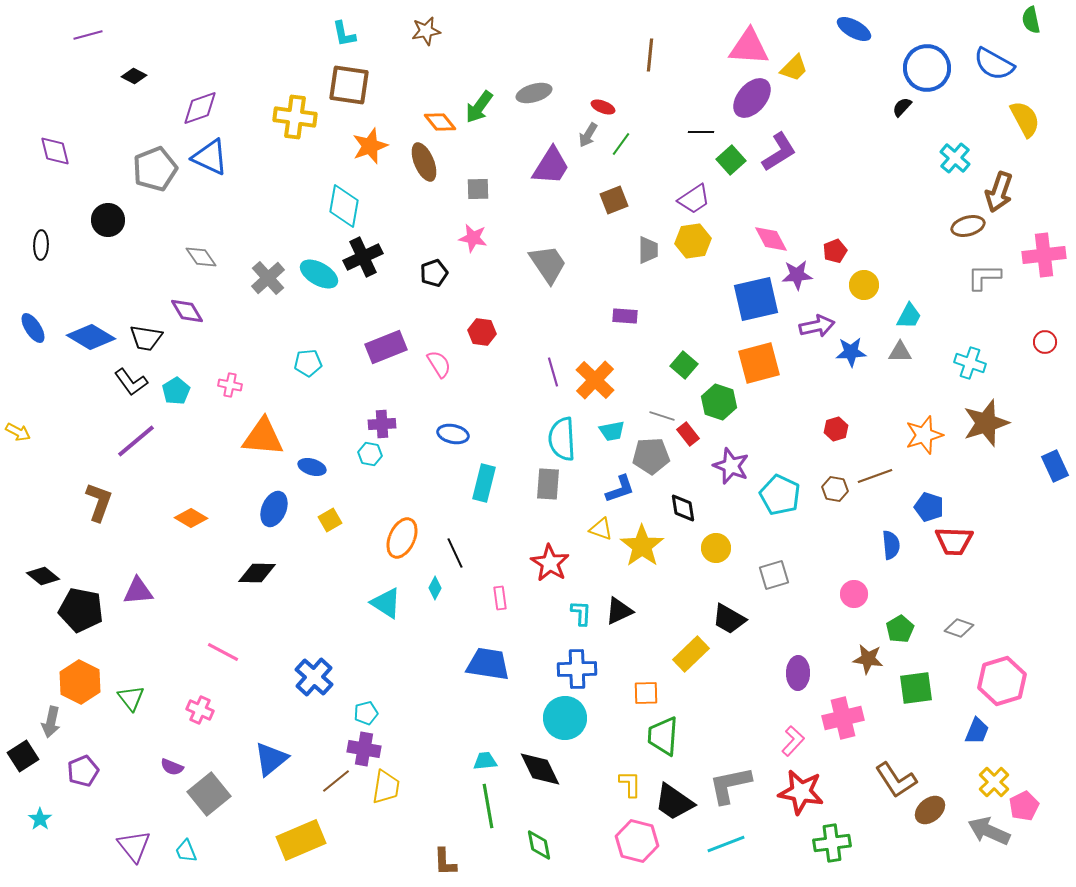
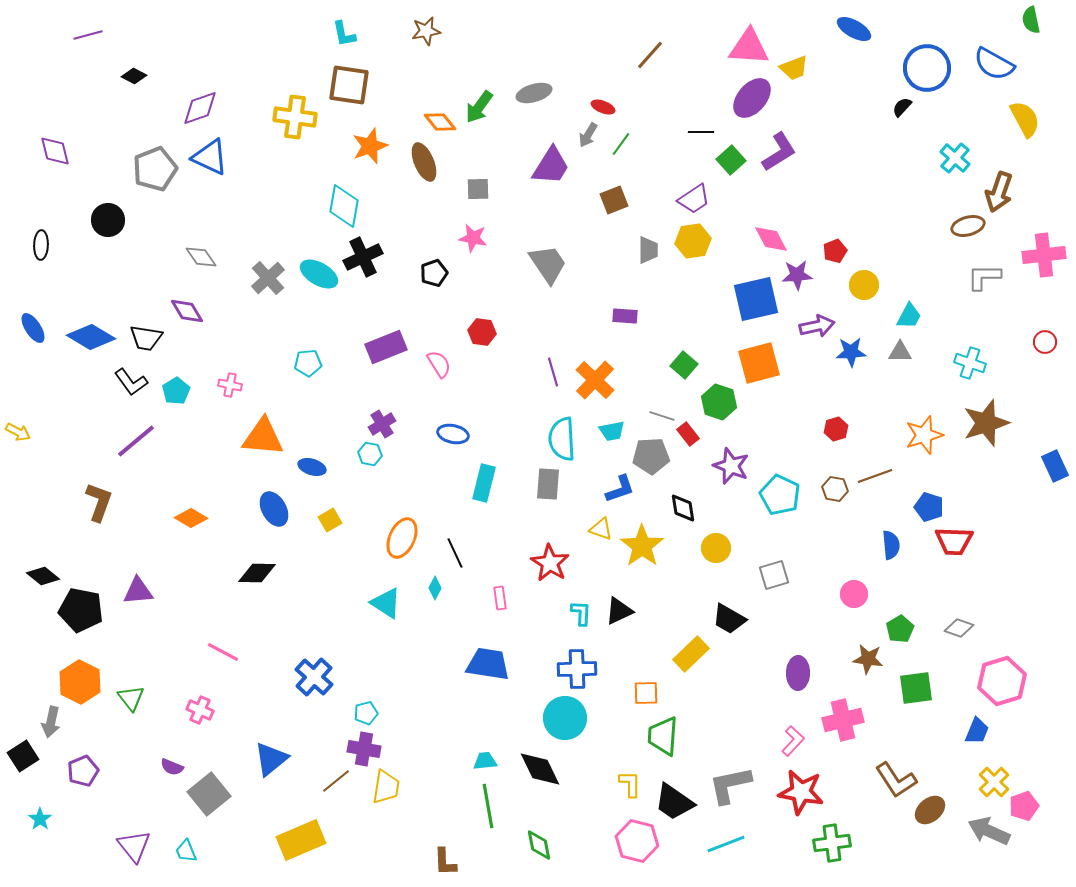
brown line at (650, 55): rotated 36 degrees clockwise
yellow trapezoid at (794, 68): rotated 24 degrees clockwise
purple cross at (382, 424): rotated 28 degrees counterclockwise
blue ellipse at (274, 509): rotated 52 degrees counterclockwise
pink cross at (843, 718): moved 2 px down
pink pentagon at (1024, 806): rotated 8 degrees clockwise
